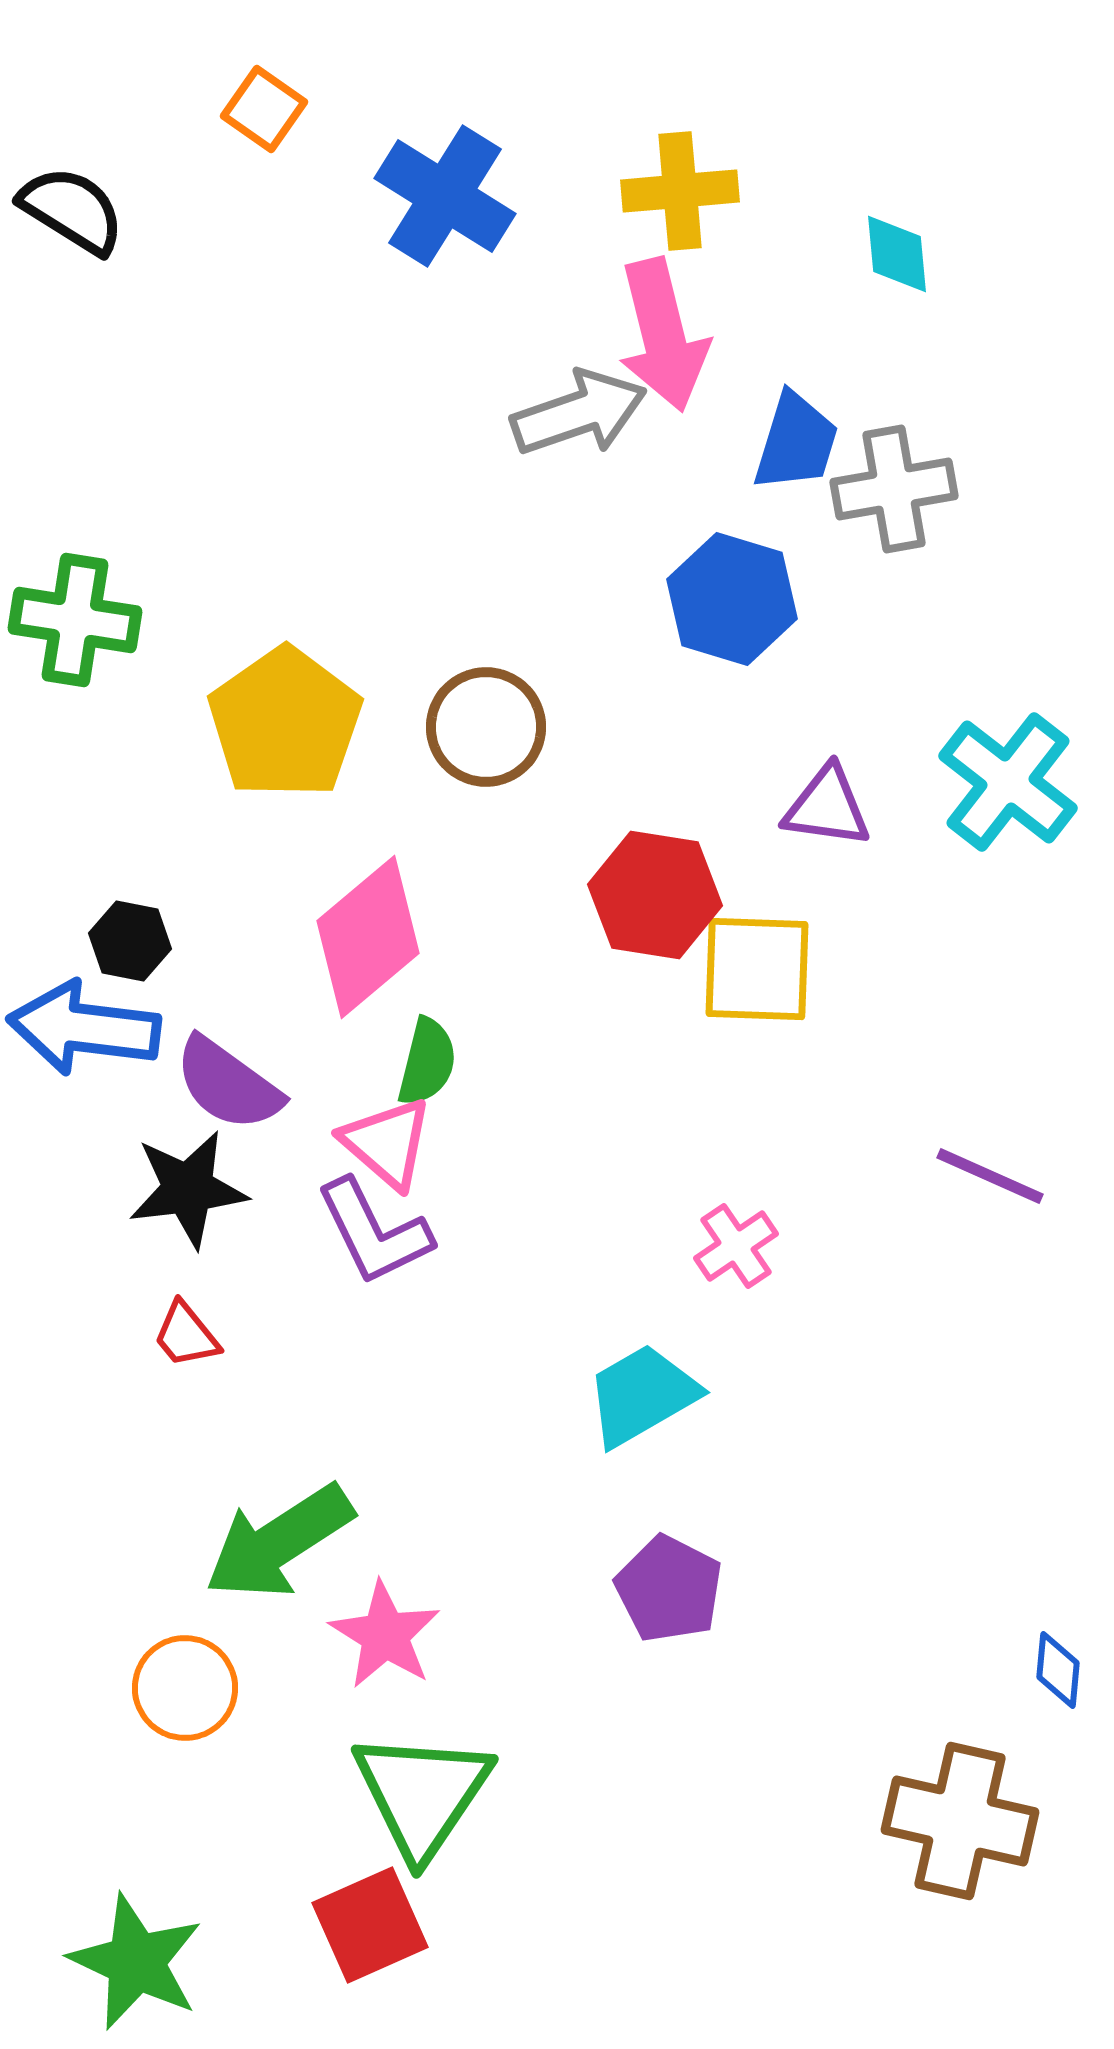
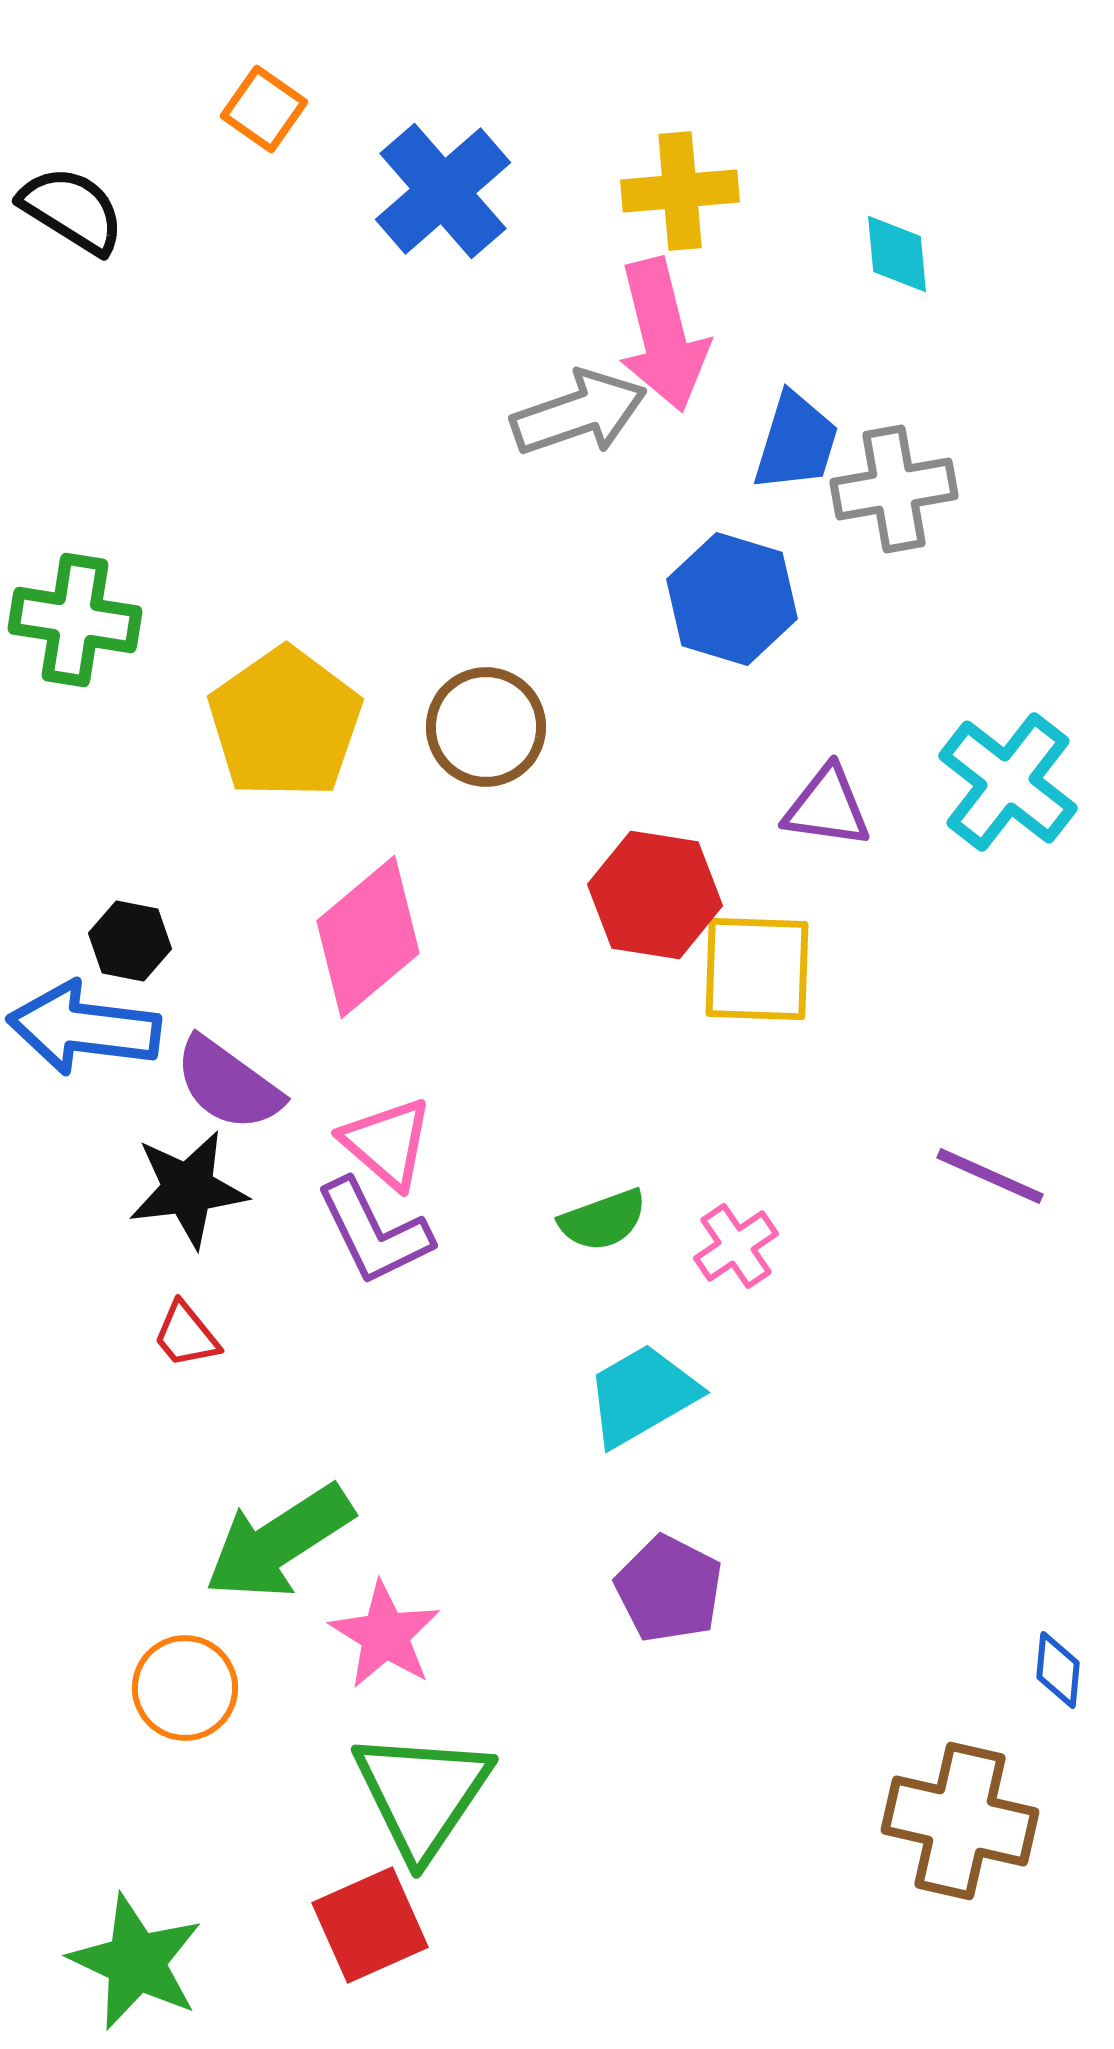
blue cross: moved 2 px left, 5 px up; rotated 17 degrees clockwise
green semicircle: moved 176 px right, 158 px down; rotated 56 degrees clockwise
